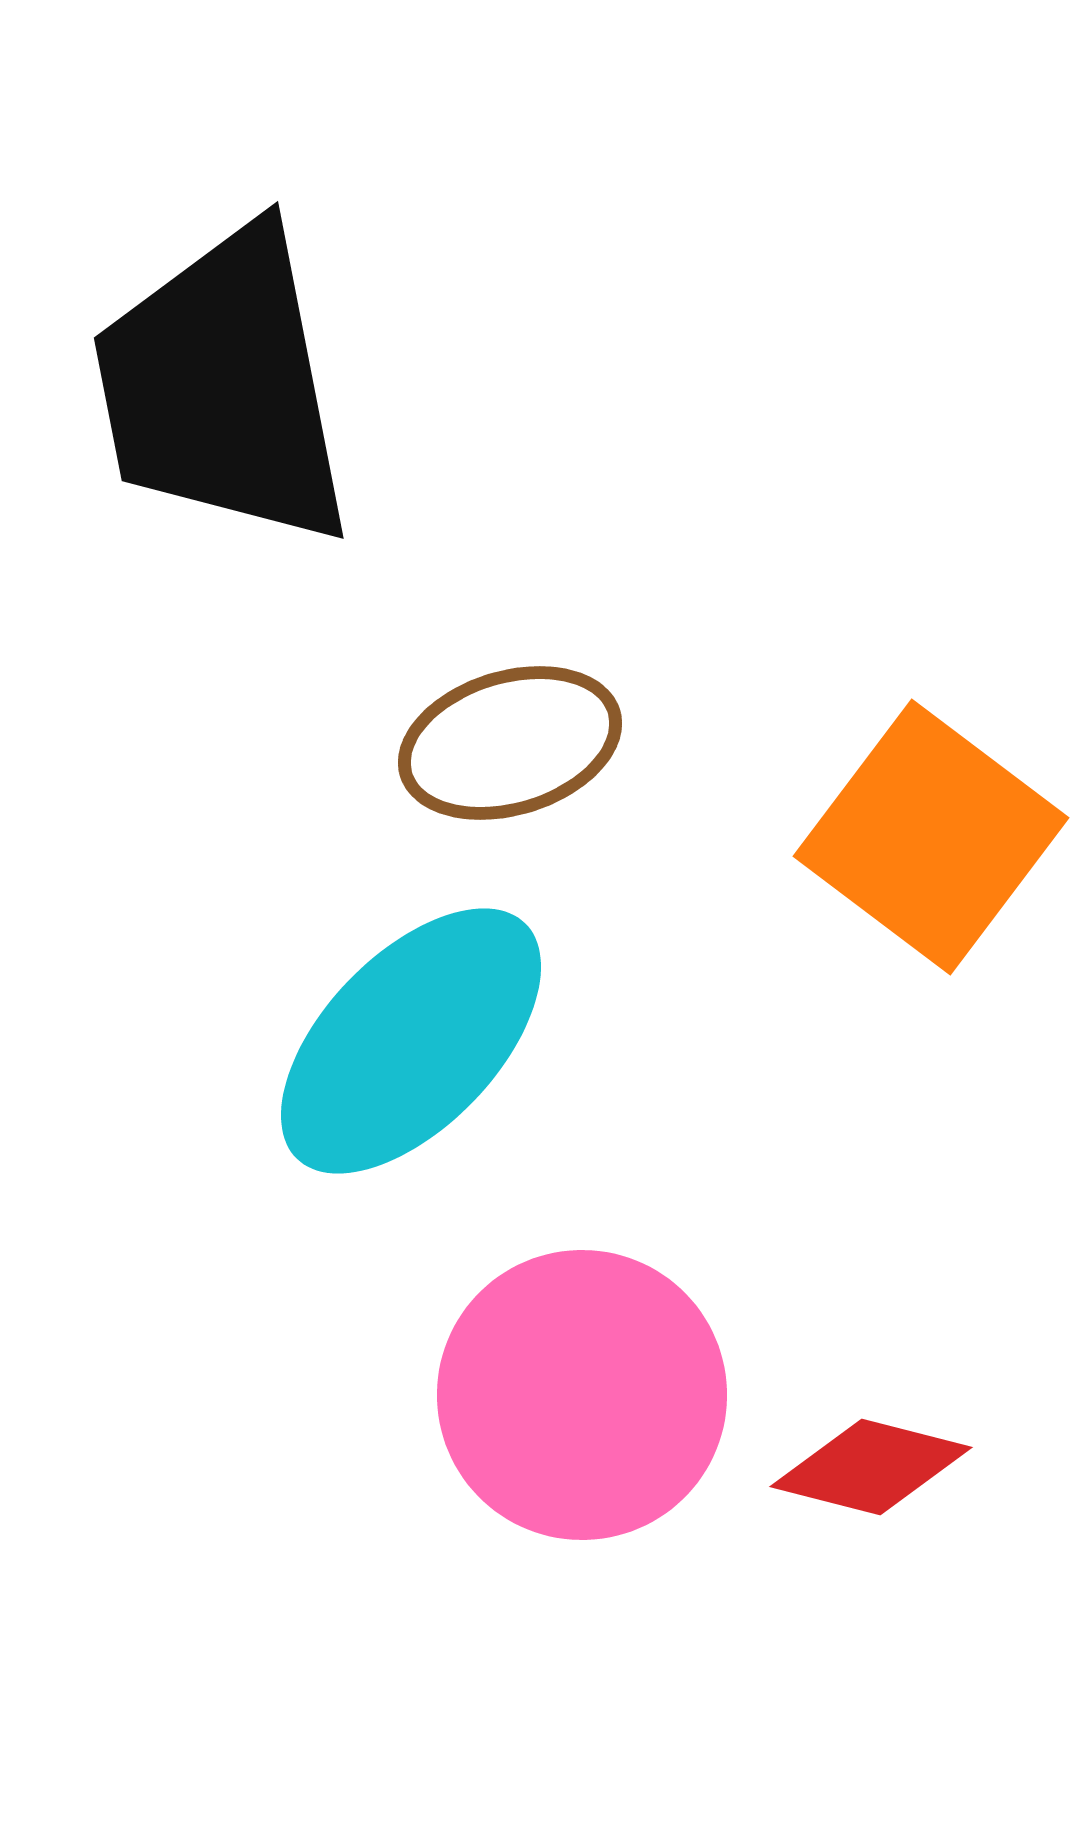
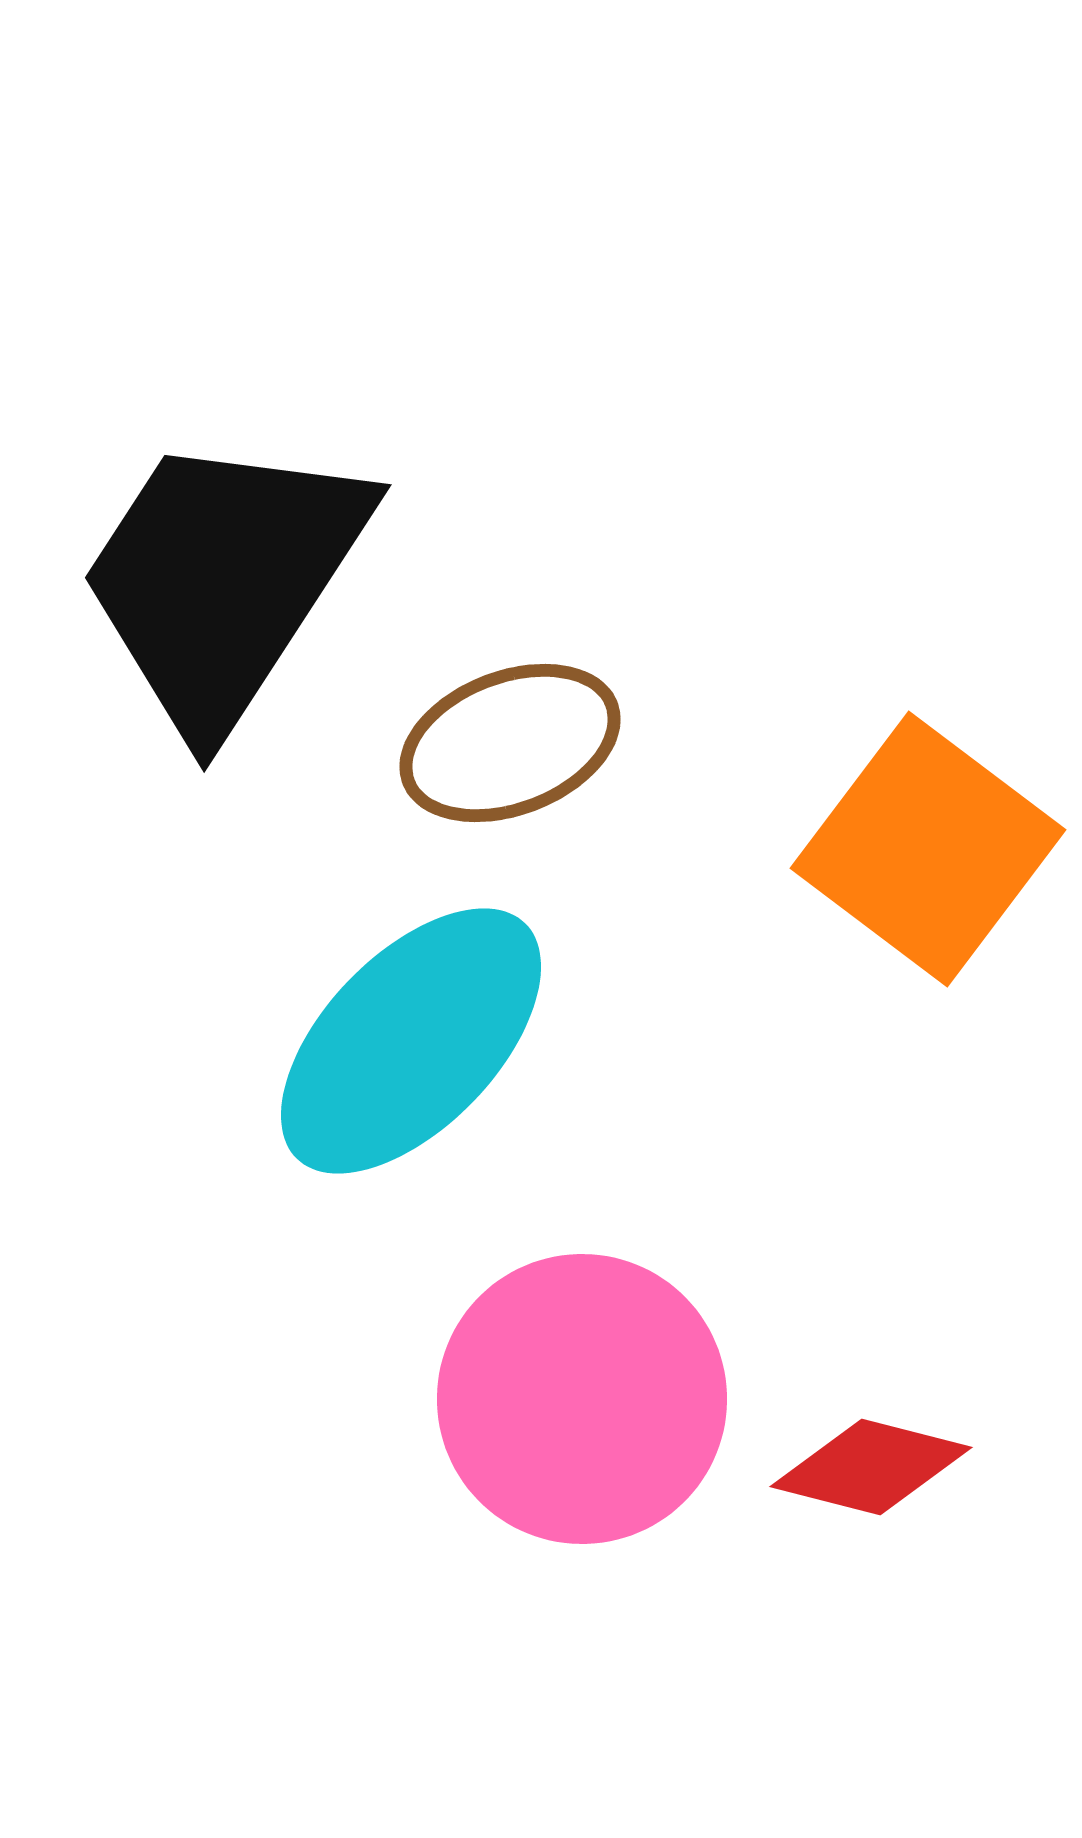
black trapezoid: moved 193 px down; rotated 44 degrees clockwise
brown ellipse: rotated 4 degrees counterclockwise
orange square: moved 3 px left, 12 px down
pink circle: moved 4 px down
